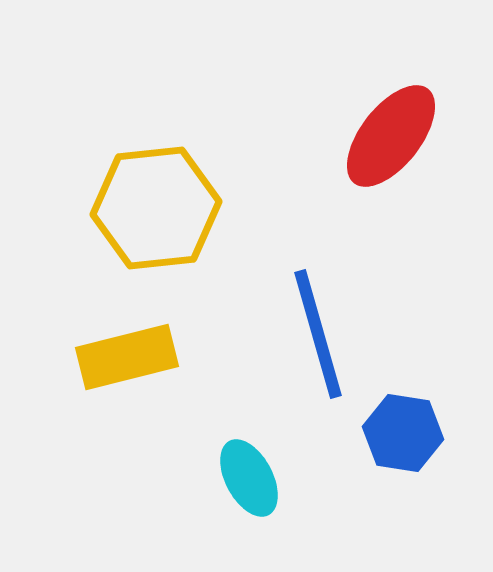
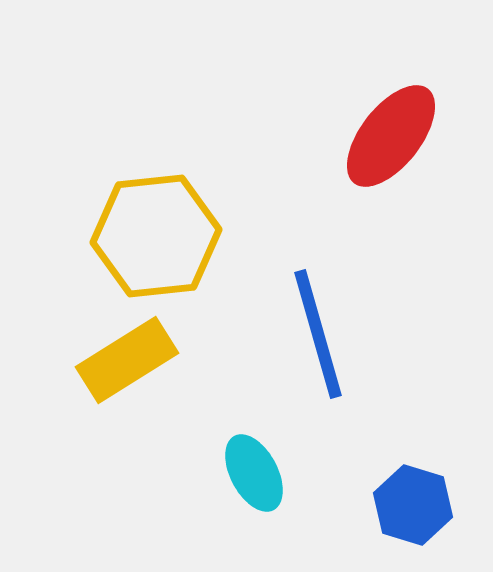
yellow hexagon: moved 28 px down
yellow rectangle: moved 3 px down; rotated 18 degrees counterclockwise
blue hexagon: moved 10 px right, 72 px down; rotated 8 degrees clockwise
cyan ellipse: moved 5 px right, 5 px up
